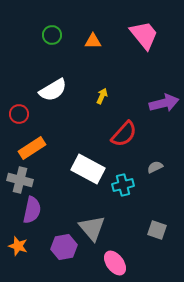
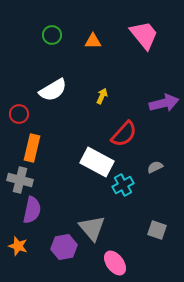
orange rectangle: rotated 44 degrees counterclockwise
white rectangle: moved 9 px right, 7 px up
cyan cross: rotated 15 degrees counterclockwise
